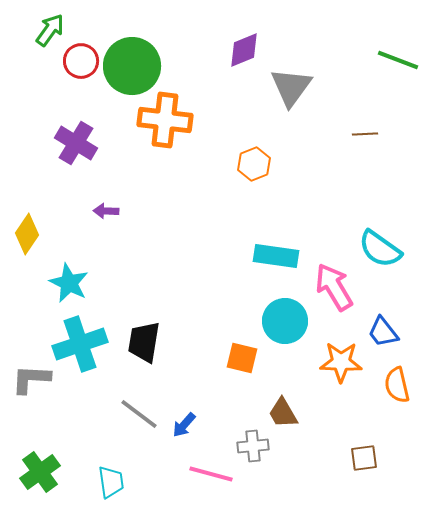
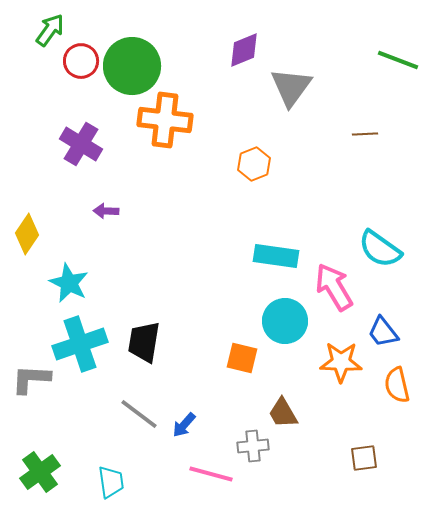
purple cross: moved 5 px right, 1 px down
